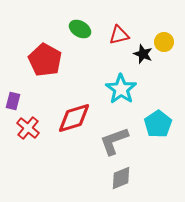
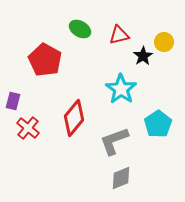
black star: moved 2 px down; rotated 18 degrees clockwise
red diamond: rotated 33 degrees counterclockwise
